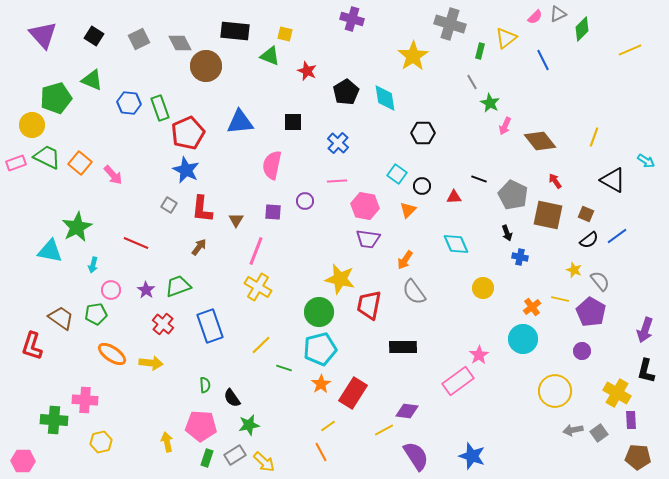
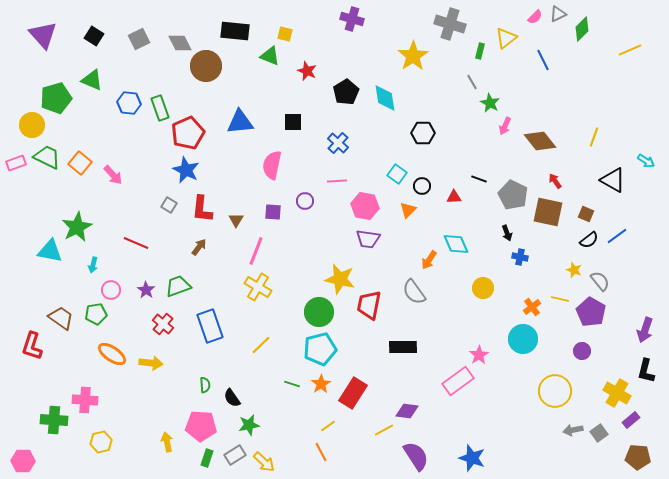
brown square at (548, 215): moved 3 px up
orange arrow at (405, 260): moved 24 px right
green line at (284, 368): moved 8 px right, 16 px down
purple rectangle at (631, 420): rotated 54 degrees clockwise
blue star at (472, 456): moved 2 px down
